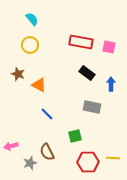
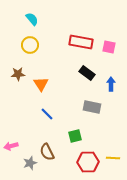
brown star: rotated 24 degrees counterclockwise
orange triangle: moved 2 px right, 1 px up; rotated 28 degrees clockwise
